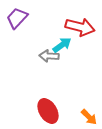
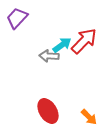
red arrow: moved 4 px right, 14 px down; rotated 60 degrees counterclockwise
